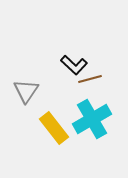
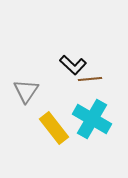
black L-shape: moved 1 px left
brown line: rotated 10 degrees clockwise
cyan cross: rotated 30 degrees counterclockwise
